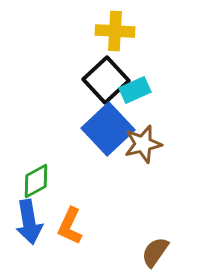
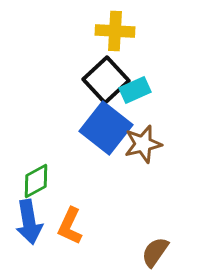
blue square: moved 2 px left, 1 px up; rotated 9 degrees counterclockwise
